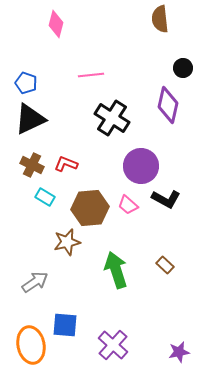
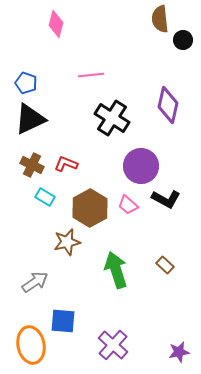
black circle: moved 28 px up
brown hexagon: rotated 24 degrees counterclockwise
blue square: moved 2 px left, 4 px up
